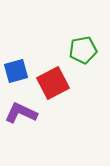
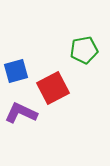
green pentagon: moved 1 px right
red square: moved 5 px down
